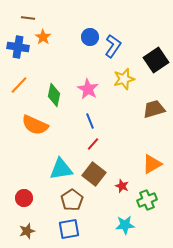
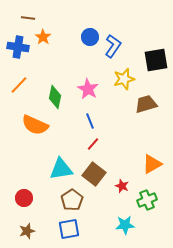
black square: rotated 25 degrees clockwise
green diamond: moved 1 px right, 2 px down
brown trapezoid: moved 8 px left, 5 px up
